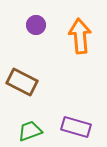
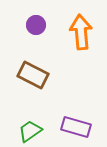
orange arrow: moved 1 px right, 4 px up
brown rectangle: moved 11 px right, 7 px up
green trapezoid: rotated 15 degrees counterclockwise
